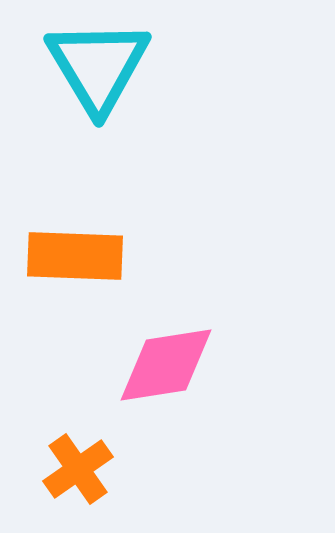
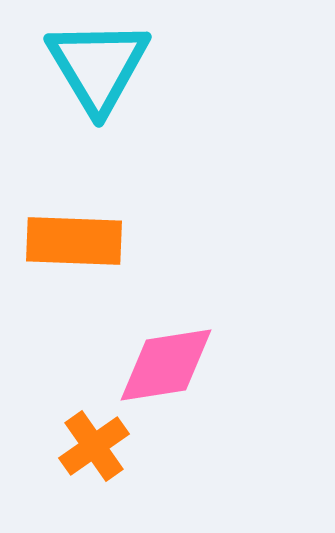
orange rectangle: moved 1 px left, 15 px up
orange cross: moved 16 px right, 23 px up
